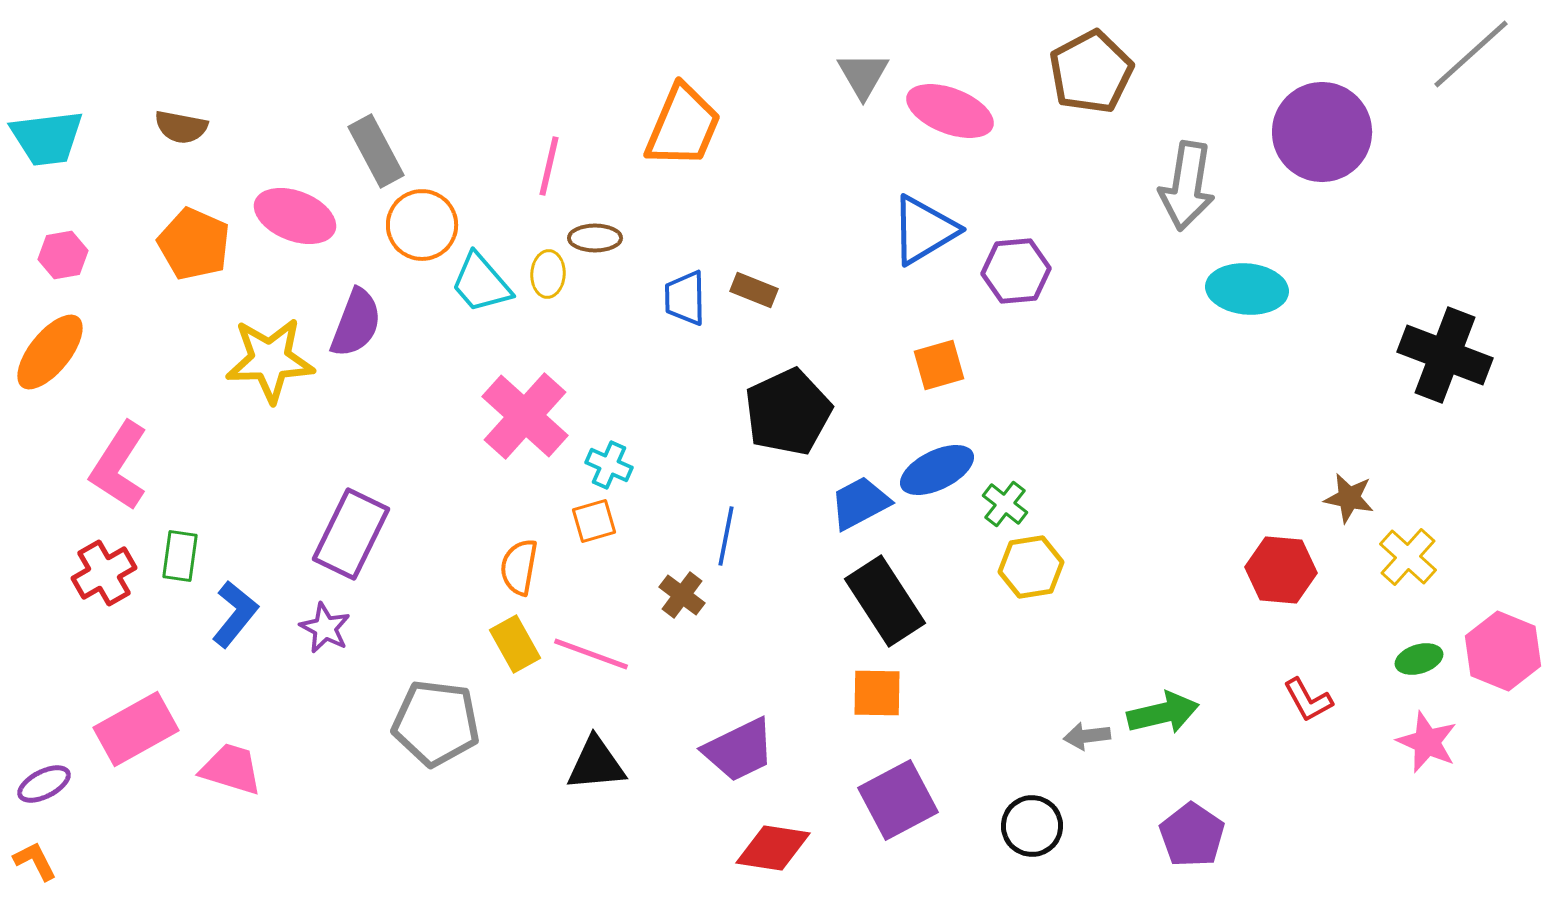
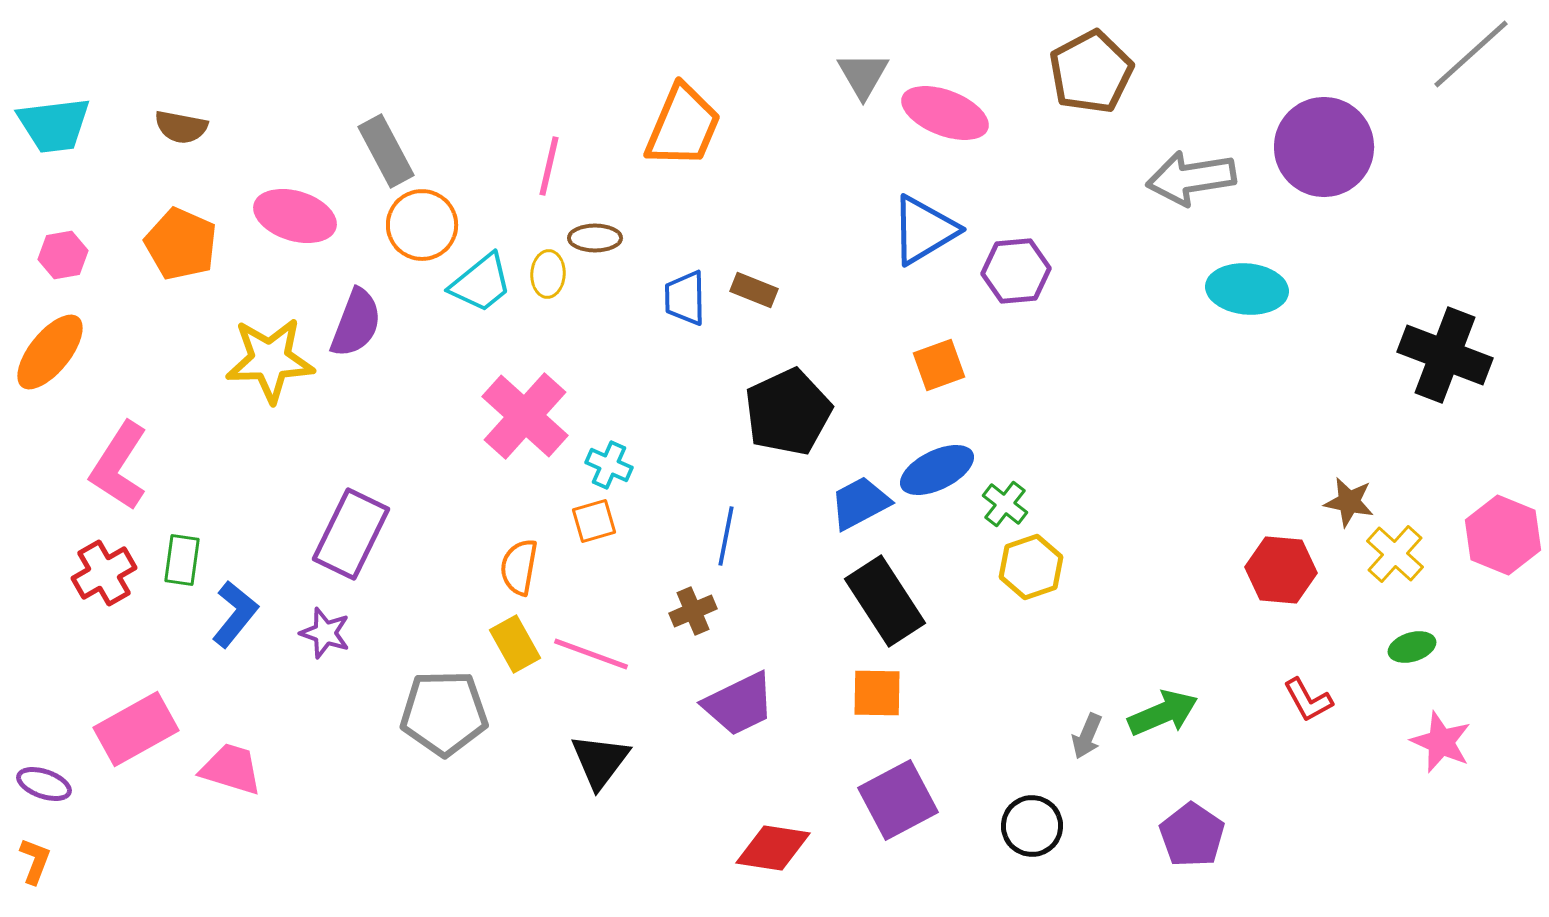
pink ellipse at (950, 111): moved 5 px left, 2 px down
purple circle at (1322, 132): moved 2 px right, 15 px down
cyan trapezoid at (47, 138): moved 7 px right, 13 px up
gray rectangle at (376, 151): moved 10 px right
gray arrow at (1187, 186): moved 4 px right, 8 px up; rotated 72 degrees clockwise
pink ellipse at (295, 216): rotated 4 degrees counterclockwise
orange pentagon at (194, 244): moved 13 px left
cyan trapezoid at (481, 283): rotated 88 degrees counterclockwise
orange square at (939, 365): rotated 4 degrees counterclockwise
brown star at (1349, 498): moved 4 px down
green rectangle at (180, 556): moved 2 px right, 4 px down
yellow cross at (1408, 557): moved 13 px left, 3 px up
yellow hexagon at (1031, 567): rotated 10 degrees counterclockwise
brown cross at (682, 595): moved 11 px right, 16 px down; rotated 30 degrees clockwise
purple star at (325, 628): moved 5 px down; rotated 9 degrees counterclockwise
pink hexagon at (1503, 651): moved 116 px up
green ellipse at (1419, 659): moved 7 px left, 12 px up
green arrow at (1163, 713): rotated 10 degrees counterclockwise
gray pentagon at (436, 723): moved 8 px right, 10 px up; rotated 8 degrees counterclockwise
gray arrow at (1087, 736): rotated 60 degrees counterclockwise
pink star at (1427, 742): moved 14 px right
purple trapezoid at (739, 750): moved 46 px up
black triangle at (596, 764): moved 4 px right, 3 px up; rotated 48 degrees counterclockwise
purple ellipse at (44, 784): rotated 46 degrees clockwise
orange L-shape at (35, 861): rotated 48 degrees clockwise
